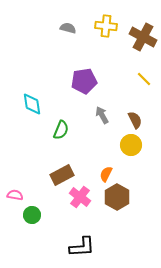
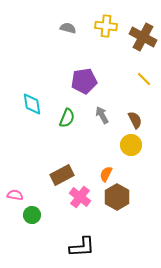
green semicircle: moved 6 px right, 12 px up
